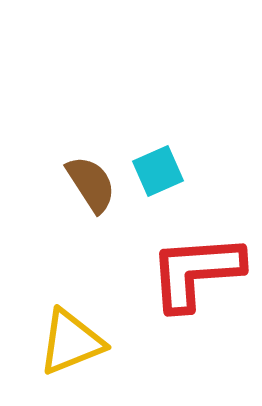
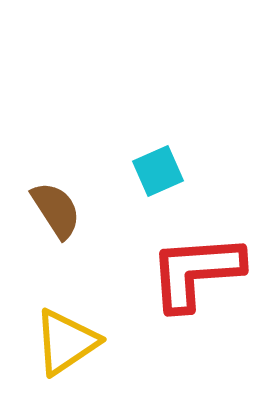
brown semicircle: moved 35 px left, 26 px down
yellow triangle: moved 5 px left; rotated 12 degrees counterclockwise
